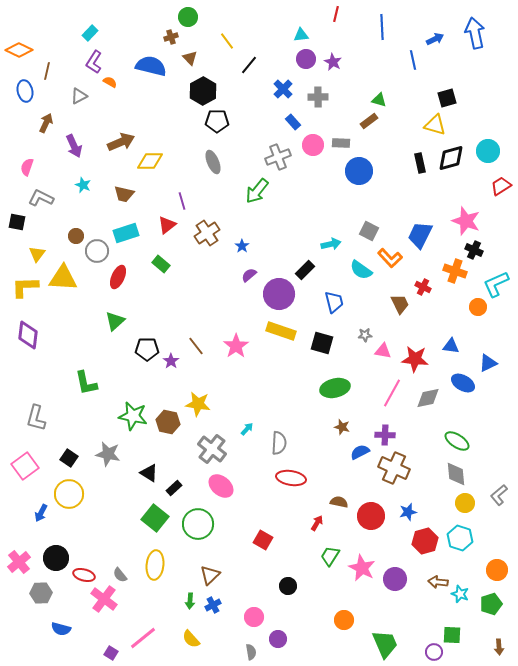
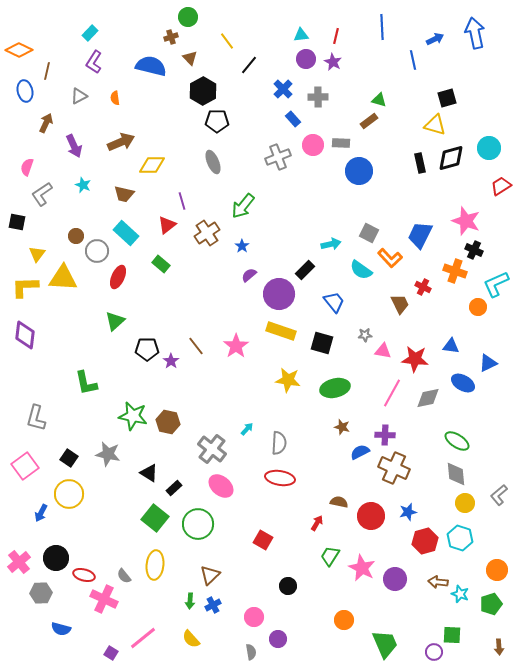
red line at (336, 14): moved 22 px down
orange semicircle at (110, 82): moved 5 px right, 16 px down; rotated 128 degrees counterclockwise
blue rectangle at (293, 122): moved 3 px up
cyan circle at (488, 151): moved 1 px right, 3 px up
yellow diamond at (150, 161): moved 2 px right, 4 px down
green arrow at (257, 191): moved 14 px left, 15 px down
gray L-shape at (41, 198): moved 1 px right, 4 px up; rotated 60 degrees counterclockwise
gray square at (369, 231): moved 2 px down
cyan rectangle at (126, 233): rotated 60 degrees clockwise
blue trapezoid at (334, 302): rotated 25 degrees counterclockwise
purple diamond at (28, 335): moved 3 px left
yellow star at (198, 404): moved 90 px right, 24 px up
red ellipse at (291, 478): moved 11 px left
gray semicircle at (120, 575): moved 4 px right, 1 px down
pink cross at (104, 599): rotated 12 degrees counterclockwise
